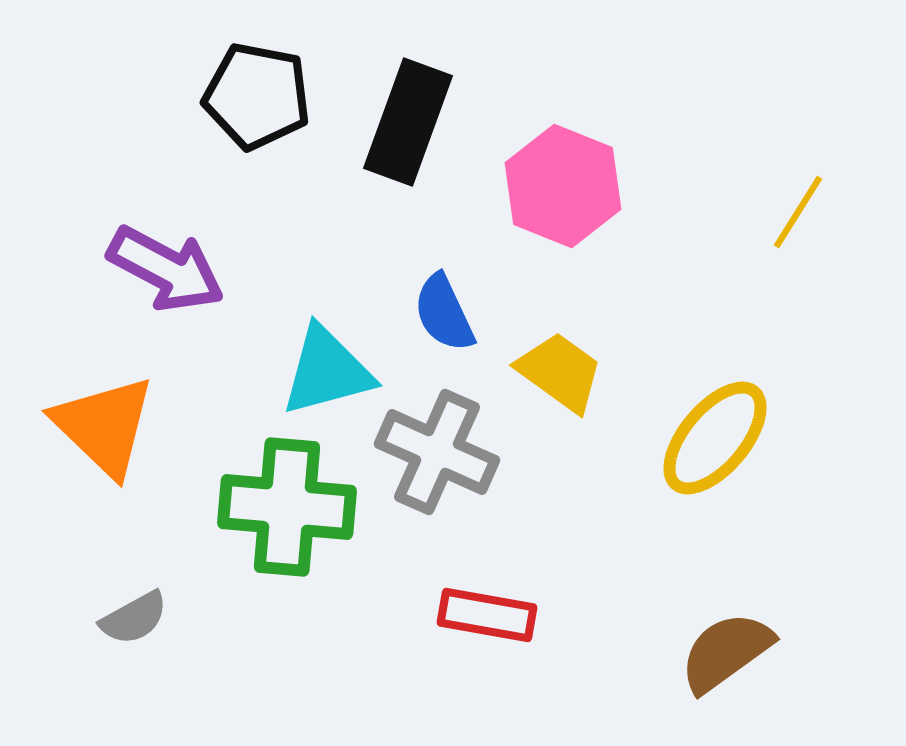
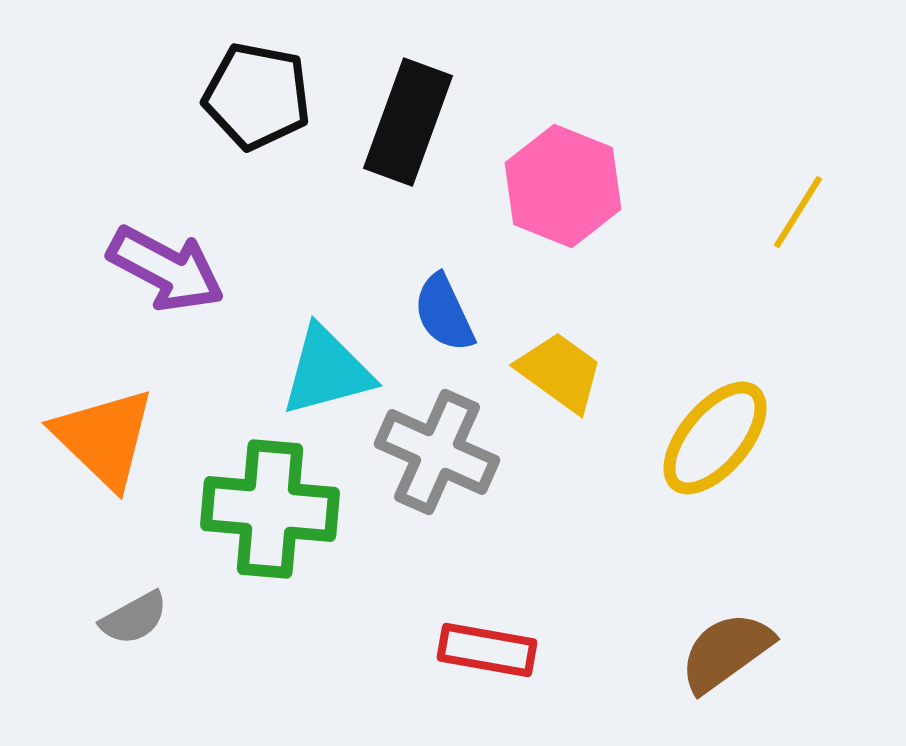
orange triangle: moved 12 px down
green cross: moved 17 px left, 2 px down
red rectangle: moved 35 px down
